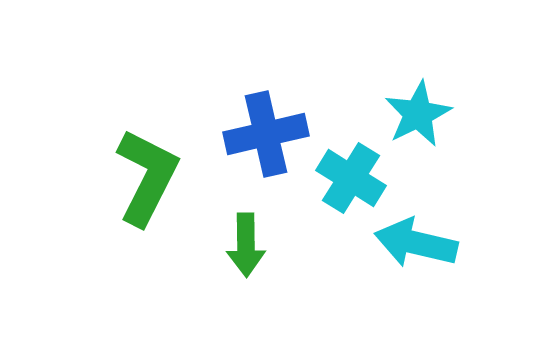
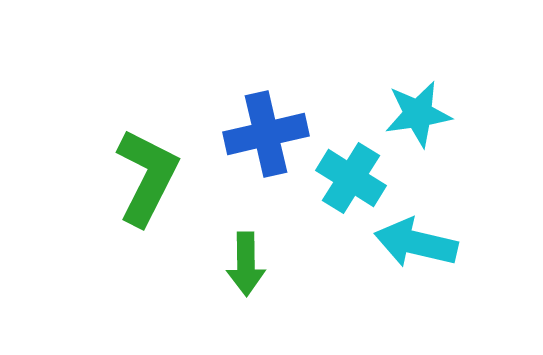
cyan star: rotated 18 degrees clockwise
green arrow: moved 19 px down
